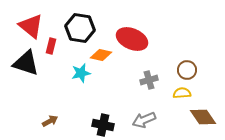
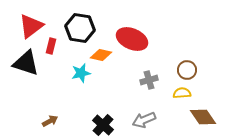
red triangle: rotated 44 degrees clockwise
black cross: rotated 30 degrees clockwise
